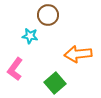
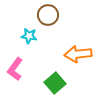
cyan star: moved 1 px left
